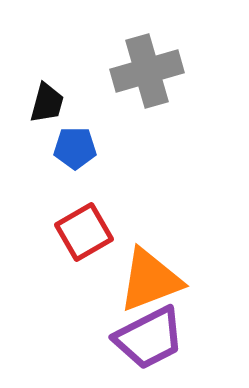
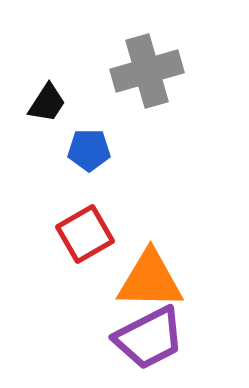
black trapezoid: rotated 18 degrees clockwise
blue pentagon: moved 14 px right, 2 px down
red square: moved 1 px right, 2 px down
orange triangle: rotated 22 degrees clockwise
